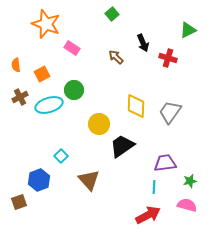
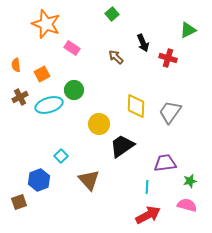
cyan line: moved 7 px left
